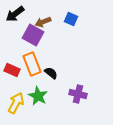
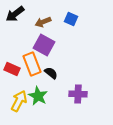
purple square: moved 11 px right, 10 px down
red rectangle: moved 1 px up
purple cross: rotated 12 degrees counterclockwise
yellow arrow: moved 3 px right, 2 px up
